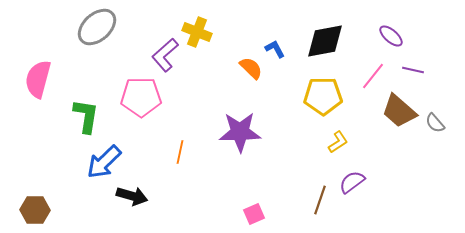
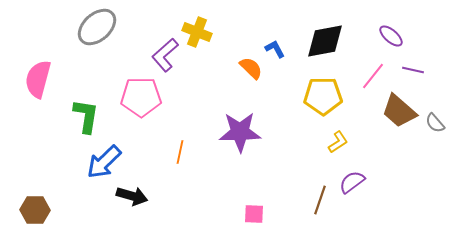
pink square: rotated 25 degrees clockwise
